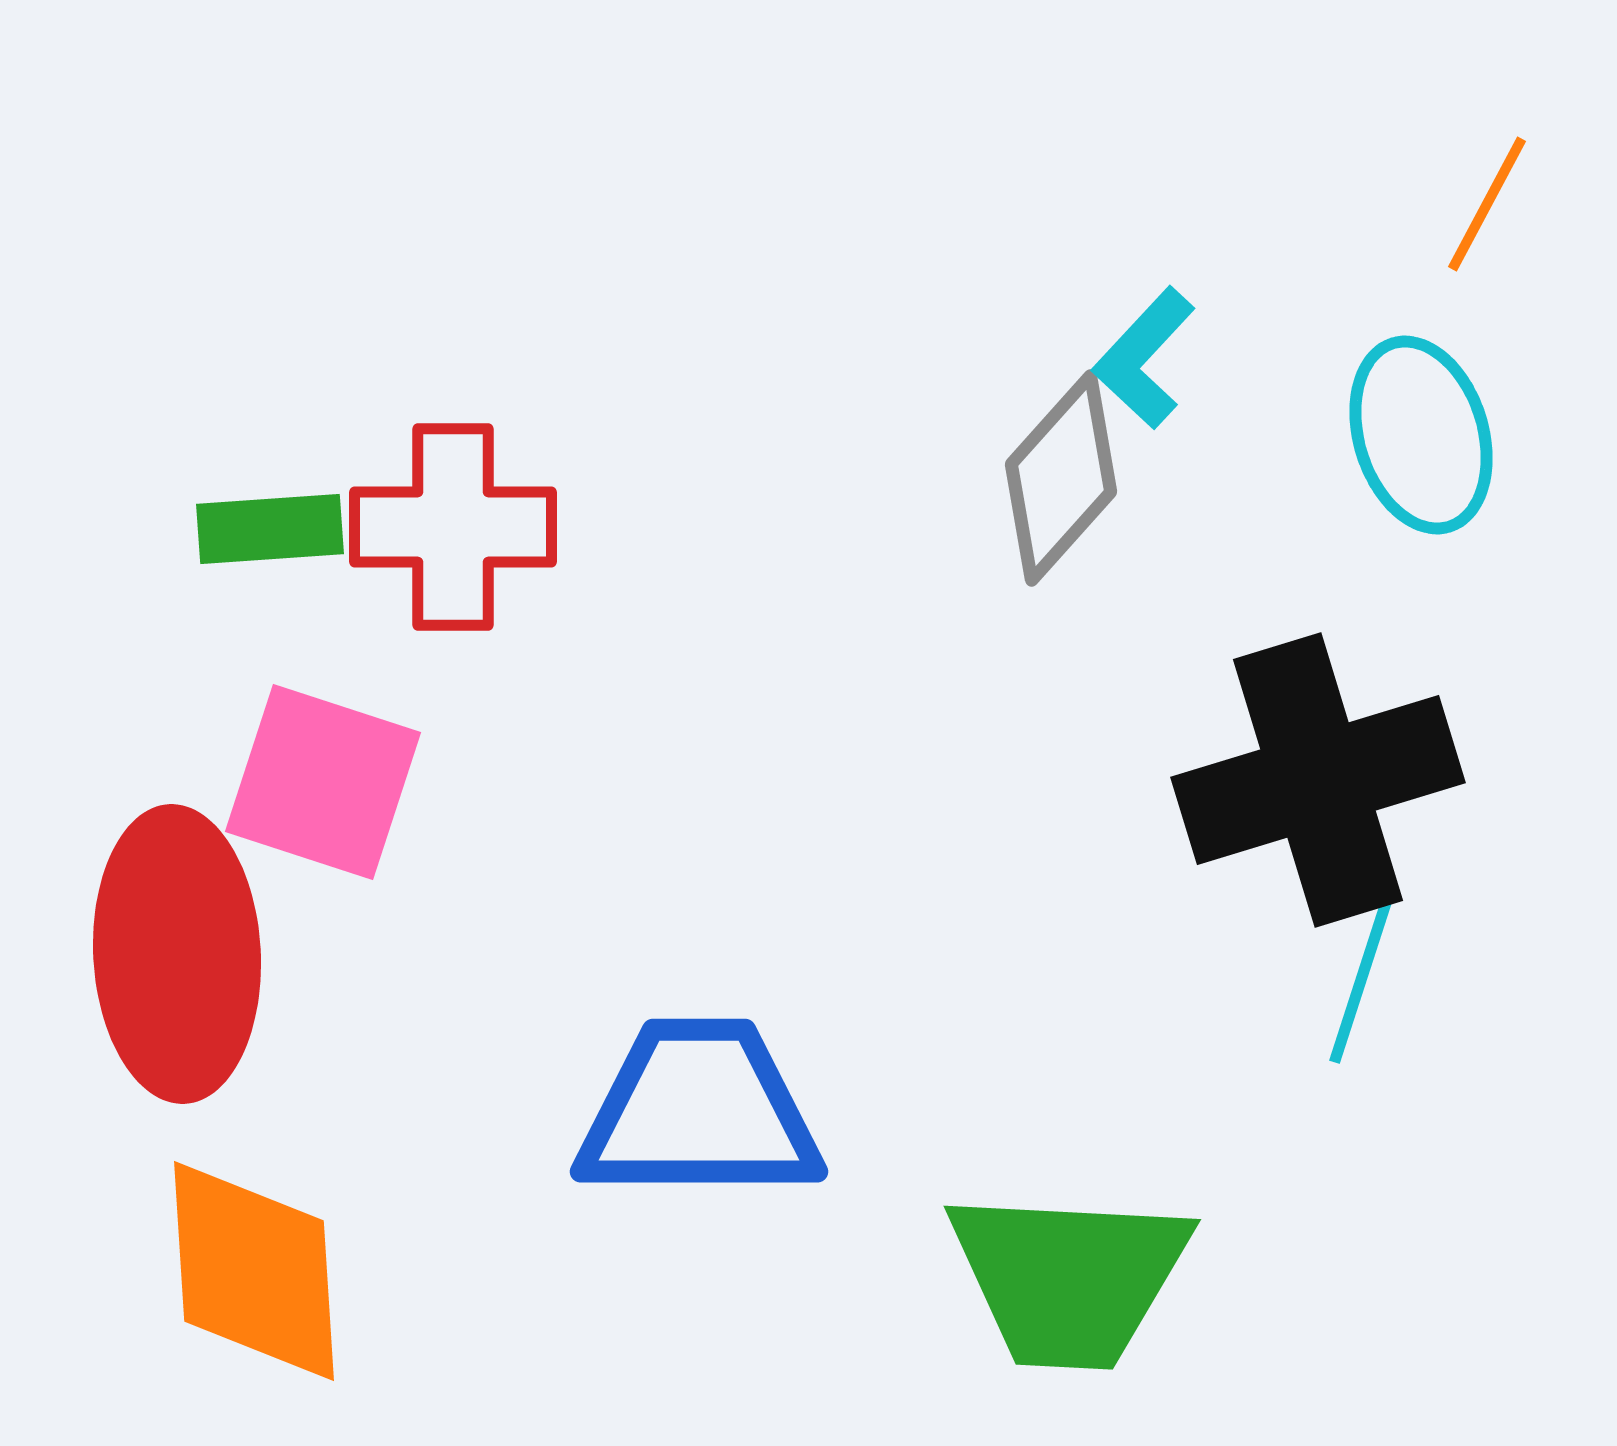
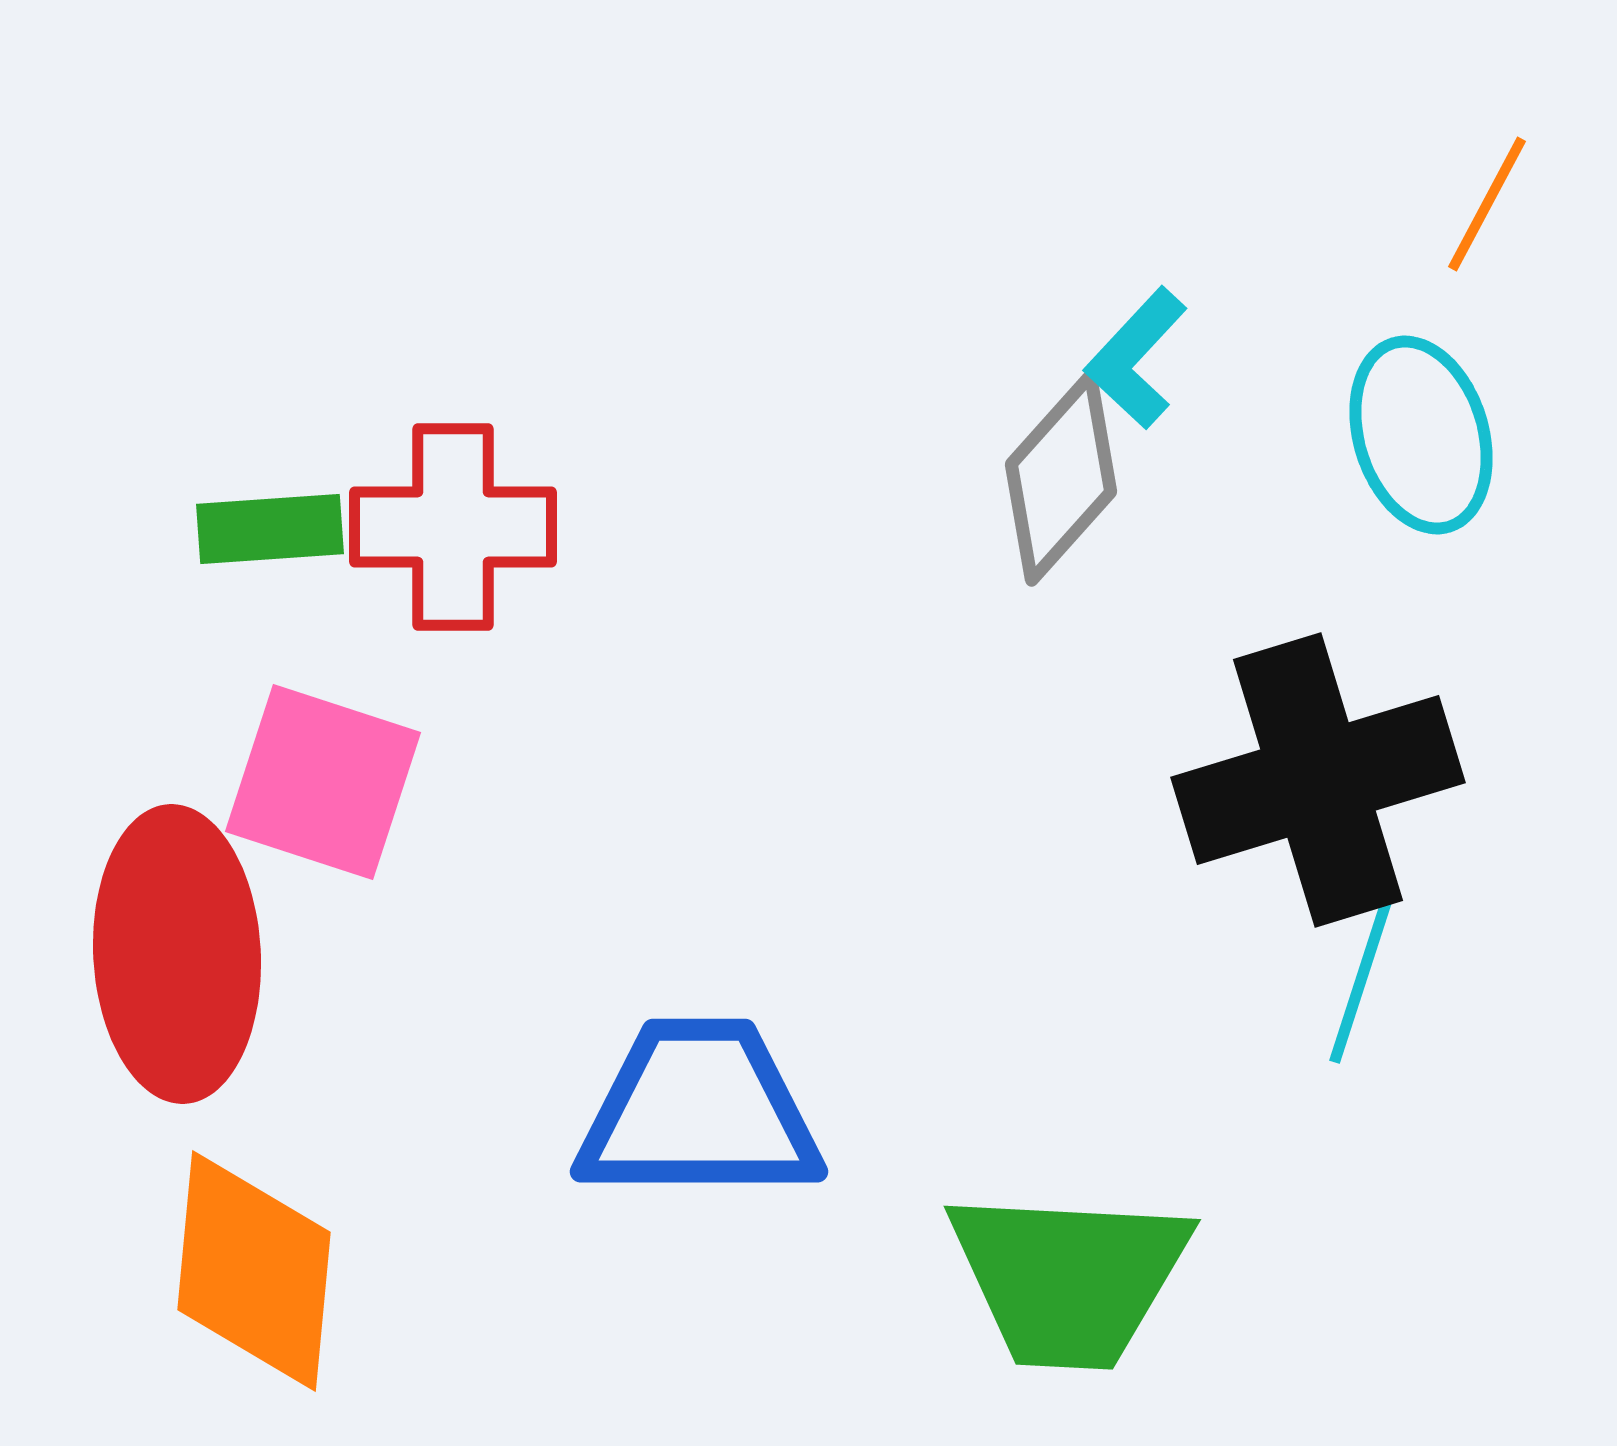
cyan L-shape: moved 8 px left
orange diamond: rotated 9 degrees clockwise
